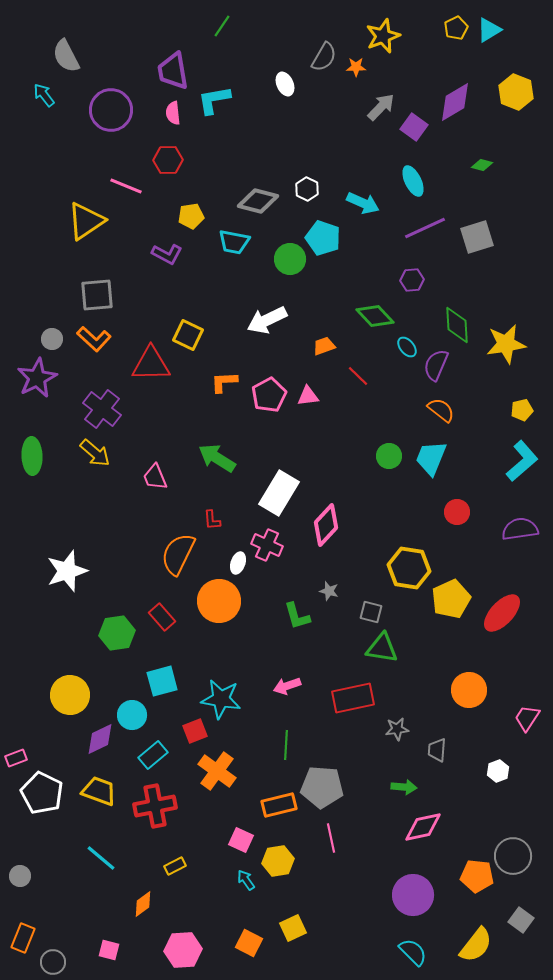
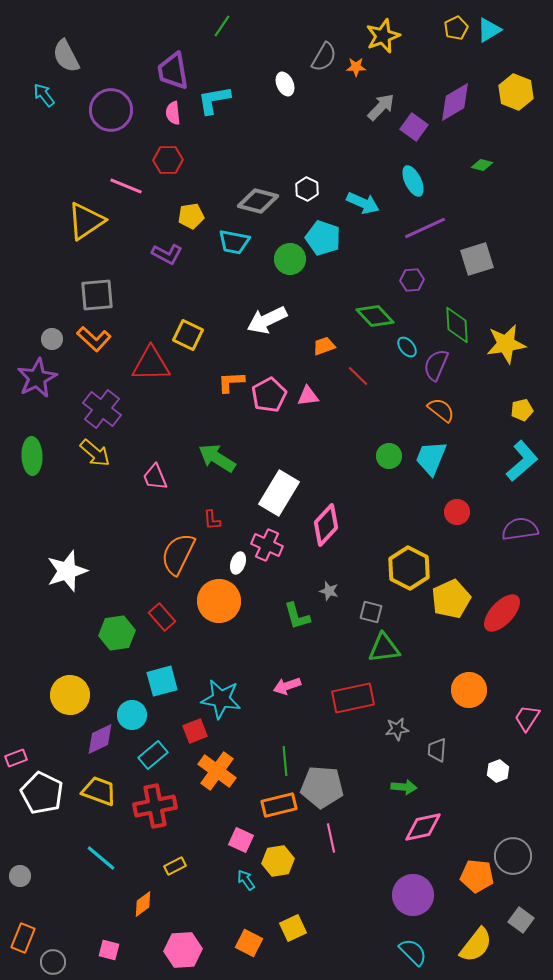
gray square at (477, 237): moved 22 px down
orange L-shape at (224, 382): moved 7 px right
yellow hexagon at (409, 568): rotated 18 degrees clockwise
green triangle at (382, 648): moved 2 px right; rotated 16 degrees counterclockwise
green line at (286, 745): moved 1 px left, 16 px down; rotated 8 degrees counterclockwise
